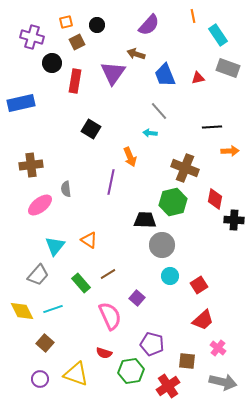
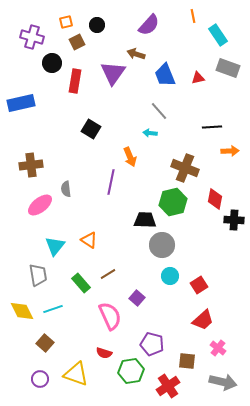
gray trapezoid at (38, 275): rotated 50 degrees counterclockwise
